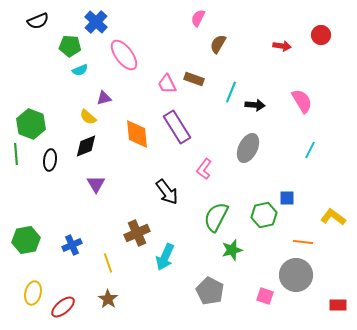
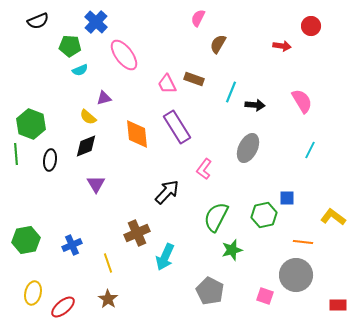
red circle at (321, 35): moved 10 px left, 9 px up
black arrow at (167, 192): rotated 100 degrees counterclockwise
